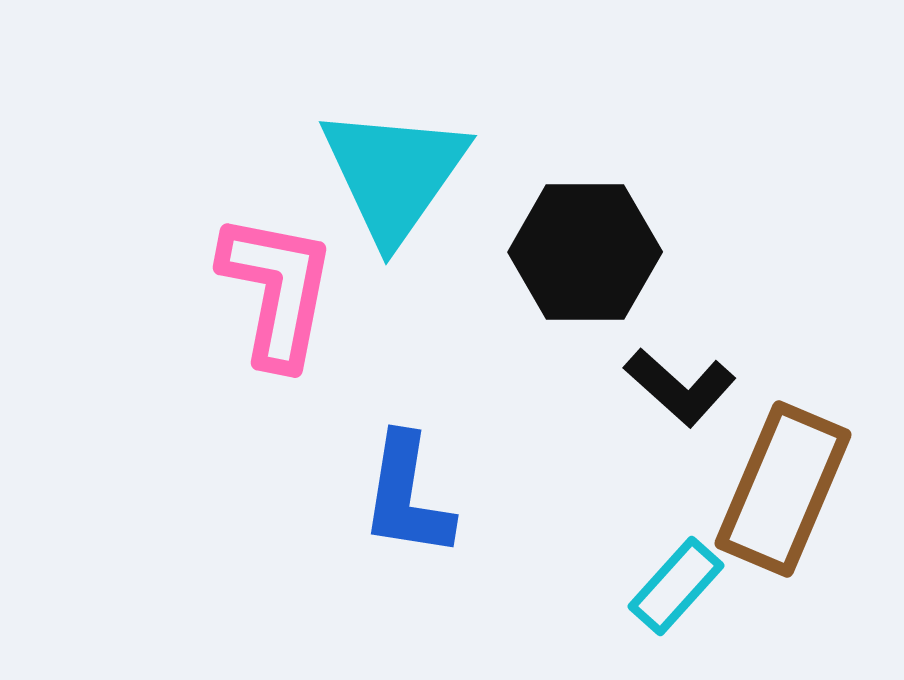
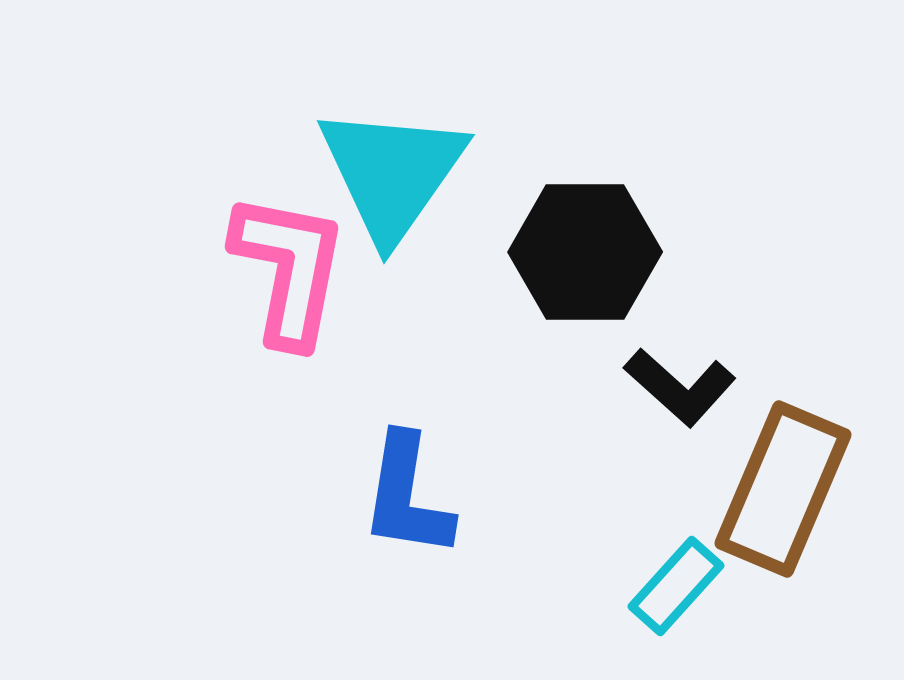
cyan triangle: moved 2 px left, 1 px up
pink L-shape: moved 12 px right, 21 px up
